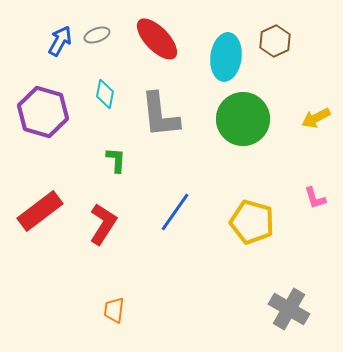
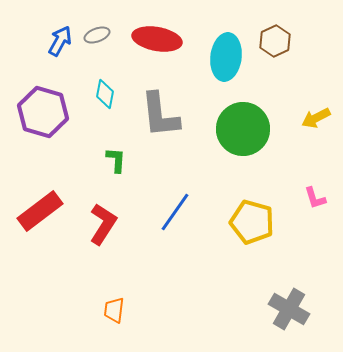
red ellipse: rotated 36 degrees counterclockwise
green circle: moved 10 px down
